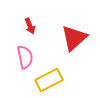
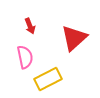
yellow rectangle: moved 1 px left, 1 px up
